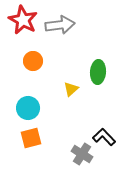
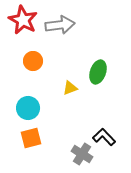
green ellipse: rotated 15 degrees clockwise
yellow triangle: moved 1 px left, 1 px up; rotated 21 degrees clockwise
